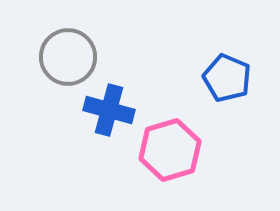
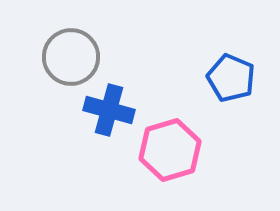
gray circle: moved 3 px right
blue pentagon: moved 4 px right
